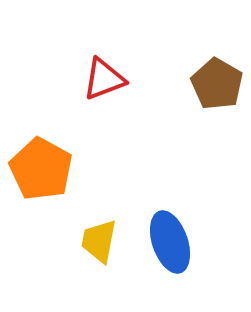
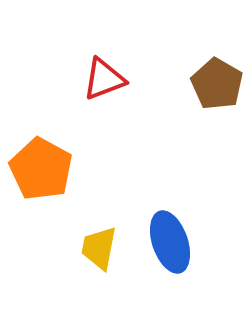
yellow trapezoid: moved 7 px down
